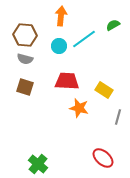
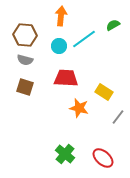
gray semicircle: moved 1 px down
red trapezoid: moved 1 px left, 3 px up
yellow rectangle: moved 2 px down
gray line: rotated 21 degrees clockwise
green cross: moved 27 px right, 10 px up
